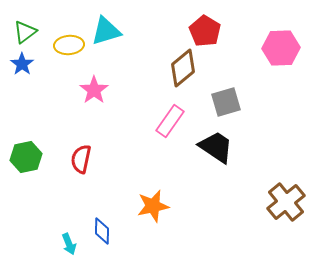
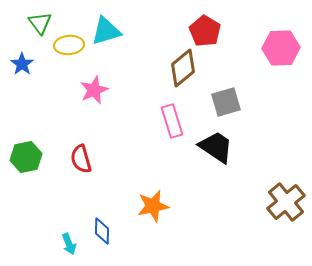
green triangle: moved 15 px right, 9 px up; rotated 30 degrees counterclockwise
pink star: rotated 12 degrees clockwise
pink rectangle: moved 2 px right; rotated 52 degrees counterclockwise
red semicircle: rotated 28 degrees counterclockwise
